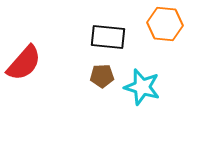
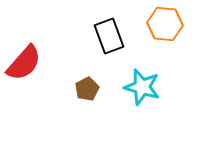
black rectangle: moved 1 px right, 1 px up; rotated 64 degrees clockwise
brown pentagon: moved 15 px left, 13 px down; rotated 25 degrees counterclockwise
